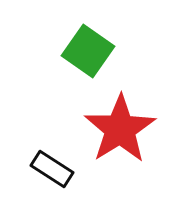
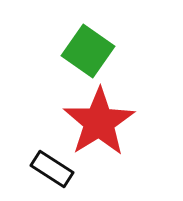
red star: moved 21 px left, 7 px up
